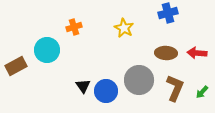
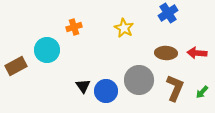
blue cross: rotated 18 degrees counterclockwise
